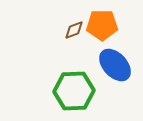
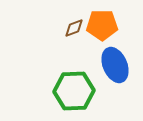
brown diamond: moved 2 px up
blue ellipse: rotated 20 degrees clockwise
